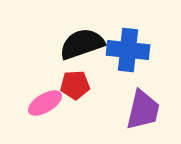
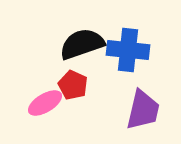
red pentagon: moved 2 px left; rotated 28 degrees clockwise
